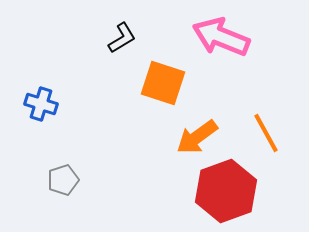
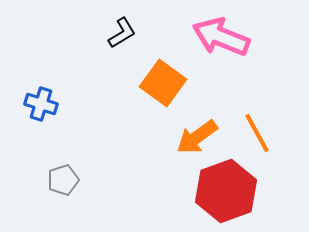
black L-shape: moved 5 px up
orange square: rotated 18 degrees clockwise
orange line: moved 9 px left
